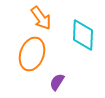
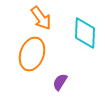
cyan diamond: moved 2 px right, 2 px up
purple semicircle: moved 3 px right
